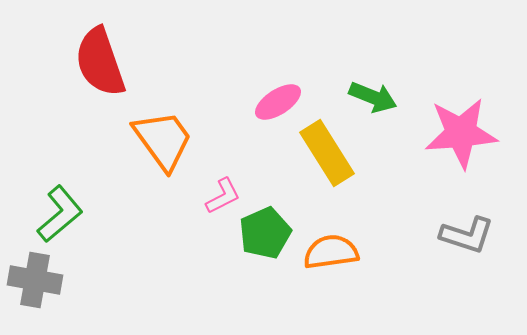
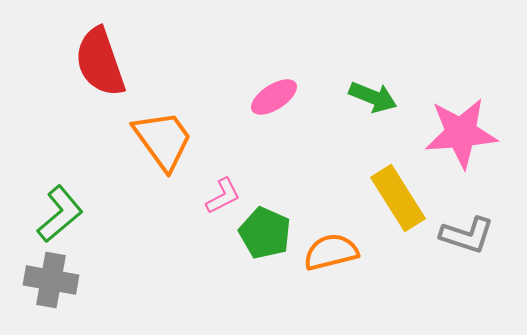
pink ellipse: moved 4 px left, 5 px up
yellow rectangle: moved 71 px right, 45 px down
green pentagon: rotated 24 degrees counterclockwise
orange semicircle: rotated 6 degrees counterclockwise
gray cross: moved 16 px right
